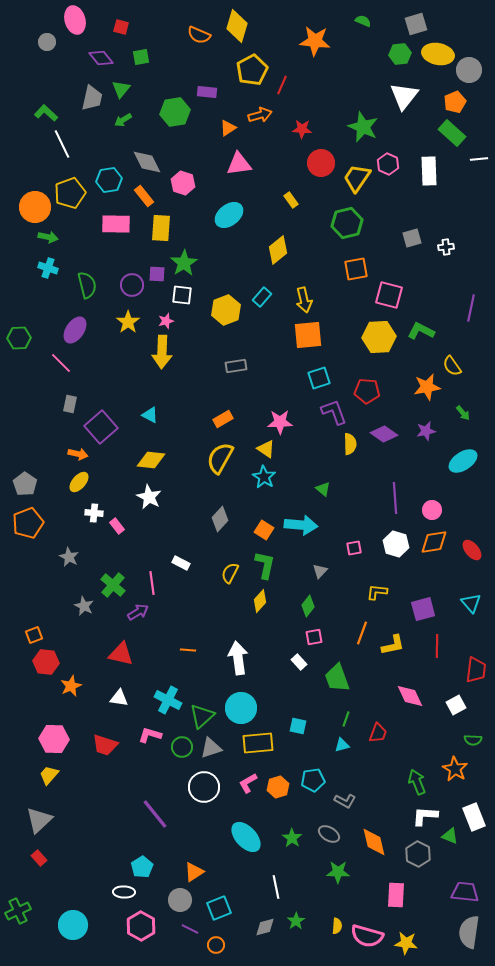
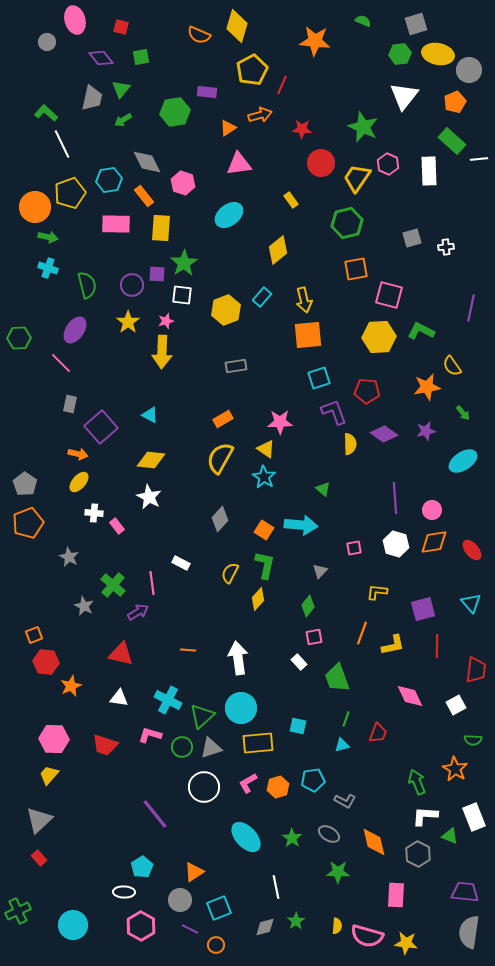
green rectangle at (452, 133): moved 8 px down
yellow diamond at (260, 601): moved 2 px left, 2 px up
